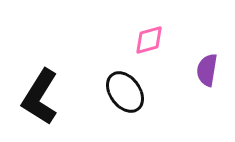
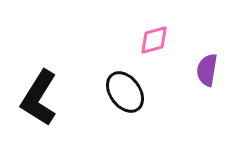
pink diamond: moved 5 px right
black L-shape: moved 1 px left, 1 px down
